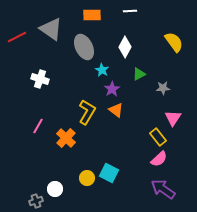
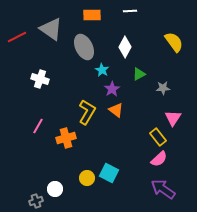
orange cross: rotated 30 degrees clockwise
